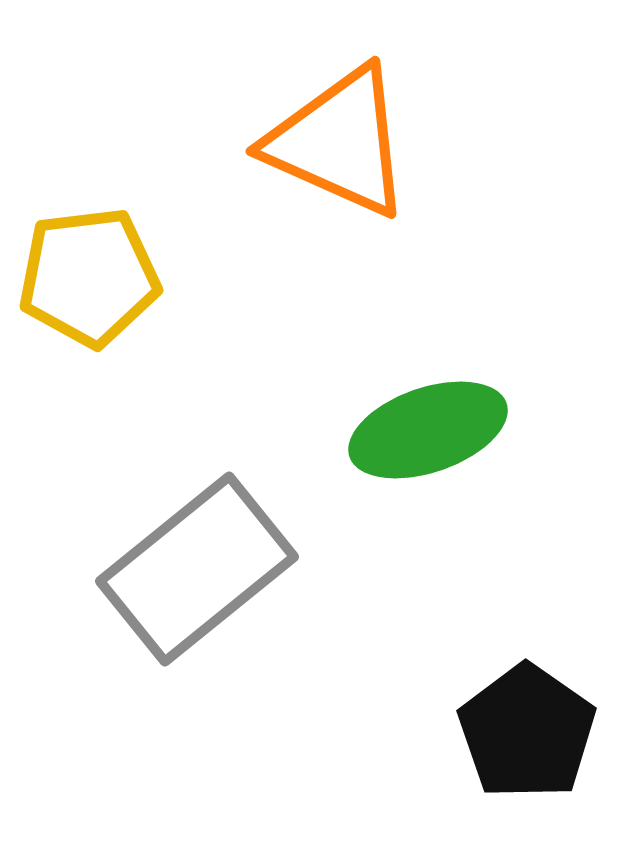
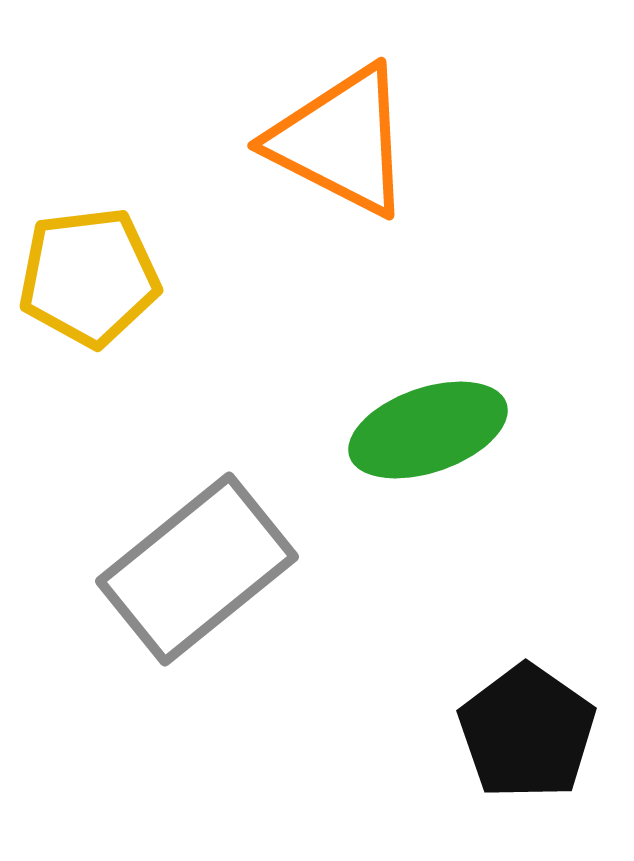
orange triangle: moved 2 px right, 1 px up; rotated 3 degrees clockwise
